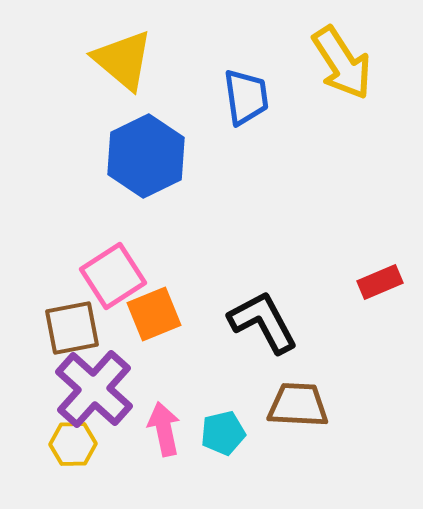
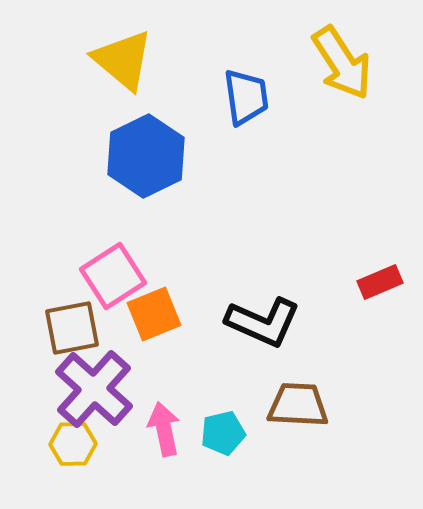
black L-shape: rotated 142 degrees clockwise
